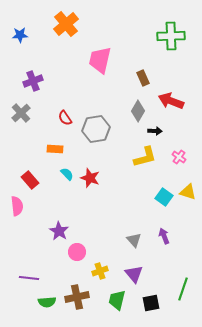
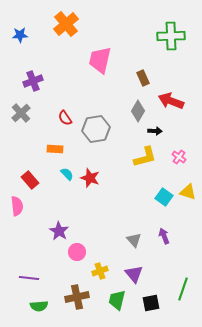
green semicircle: moved 8 px left, 4 px down
